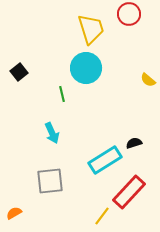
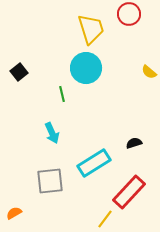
yellow semicircle: moved 1 px right, 8 px up
cyan rectangle: moved 11 px left, 3 px down
yellow line: moved 3 px right, 3 px down
